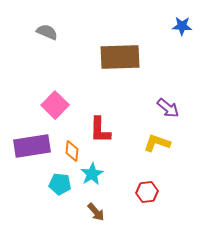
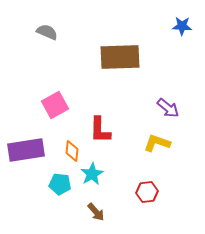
pink square: rotated 16 degrees clockwise
purple rectangle: moved 6 px left, 4 px down
